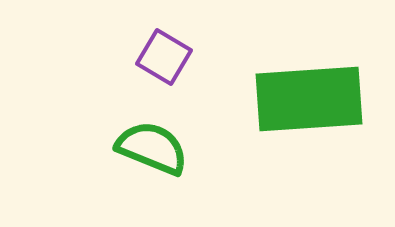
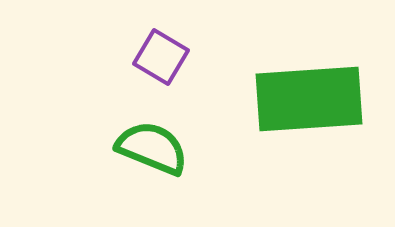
purple square: moved 3 px left
